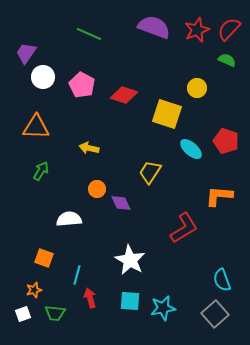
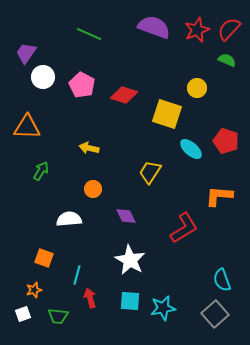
orange triangle: moved 9 px left
orange circle: moved 4 px left
purple diamond: moved 5 px right, 13 px down
green trapezoid: moved 3 px right, 3 px down
